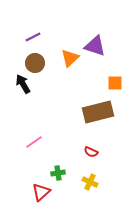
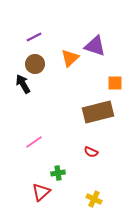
purple line: moved 1 px right
brown circle: moved 1 px down
yellow cross: moved 4 px right, 17 px down
